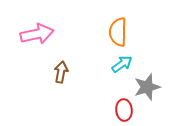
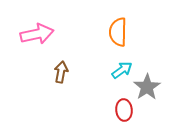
cyan arrow: moved 6 px down
gray star: rotated 16 degrees counterclockwise
